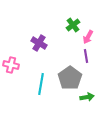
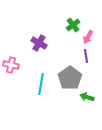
green arrow: rotated 152 degrees counterclockwise
